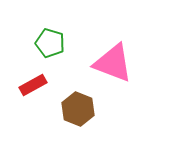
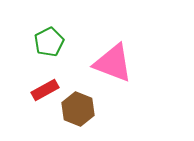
green pentagon: moved 1 px left, 1 px up; rotated 28 degrees clockwise
red rectangle: moved 12 px right, 5 px down
